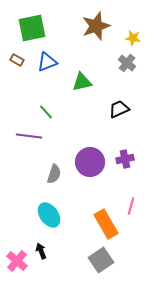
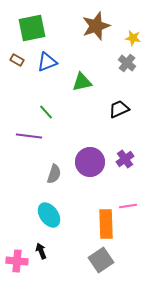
purple cross: rotated 24 degrees counterclockwise
pink line: moved 3 px left; rotated 66 degrees clockwise
orange rectangle: rotated 28 degrees clockwise
pink cross: rotated 35 degrees counterclockwise
